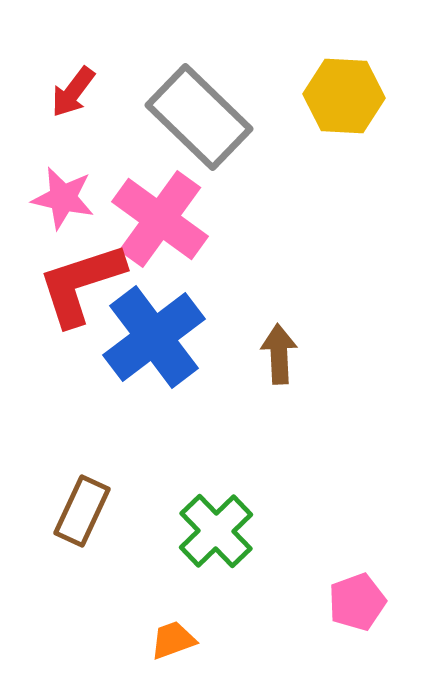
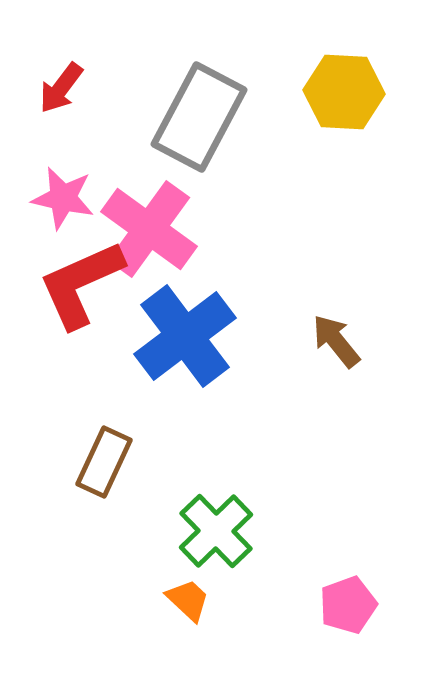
red arrow: moved 12 px left, 4 px up
yellow hexagon: moved 4 px up
gray rectangle: rotated 74 degrees clockwise
pink cross: moved 11 px left, 10 px down
red L-shape: rotated 6 degrees counterclockwise
blue cross: moved 31 px right, 1 px up
brown arrow: moved 57 px right, 13 px up; rotated 36 degrees counterclockwise
brown rectangle: moved 22 px right, 49 px up
pink pentagon: moved 9 px left, 3 px down
orange trapezoid: moved 15 px right, 40 px up; rotated 63 degrees clockwise
